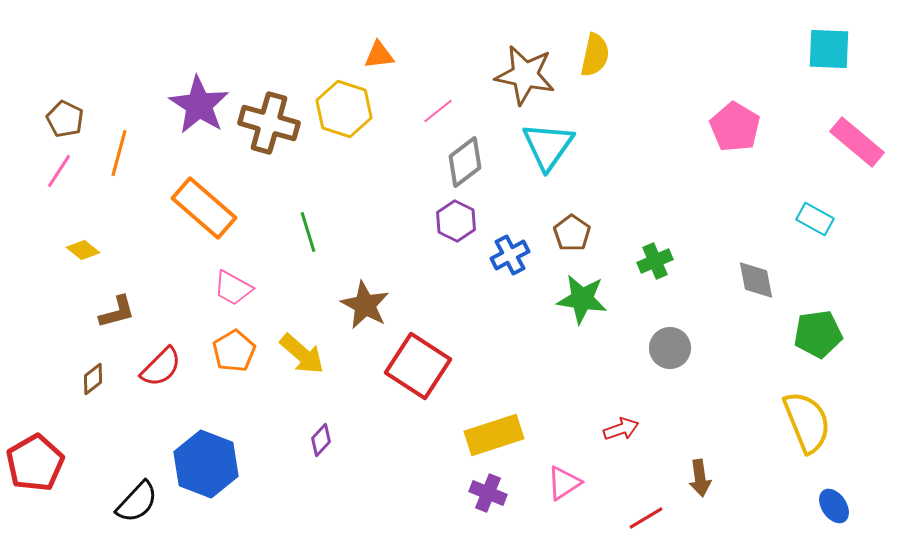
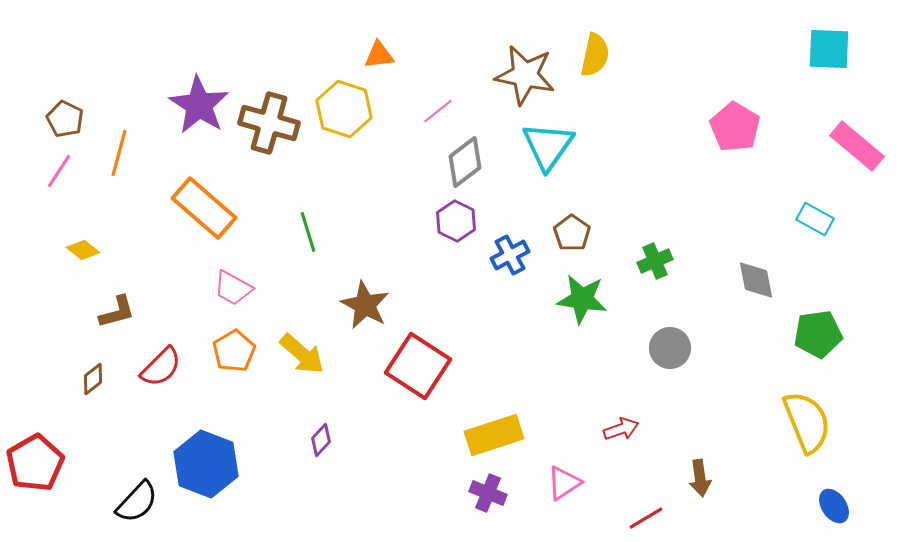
pink rectangle at (857, 142): moved 4 px down
